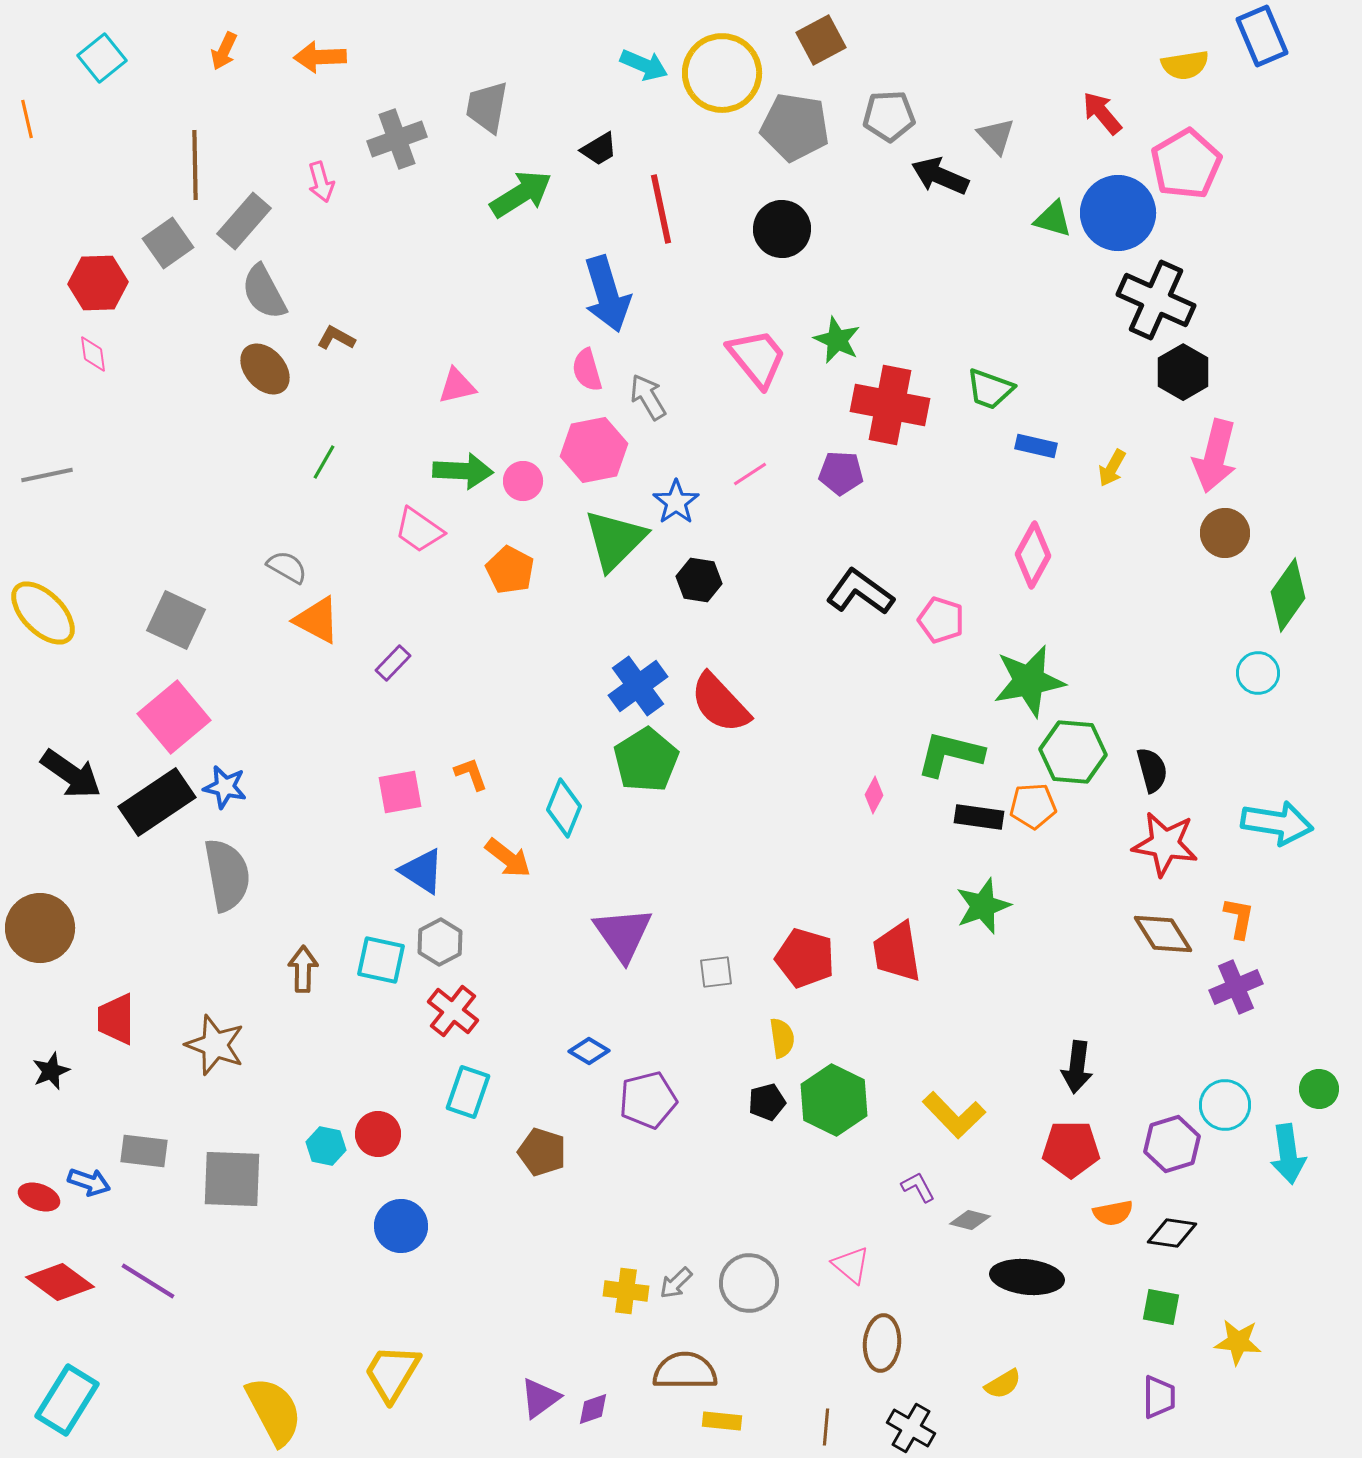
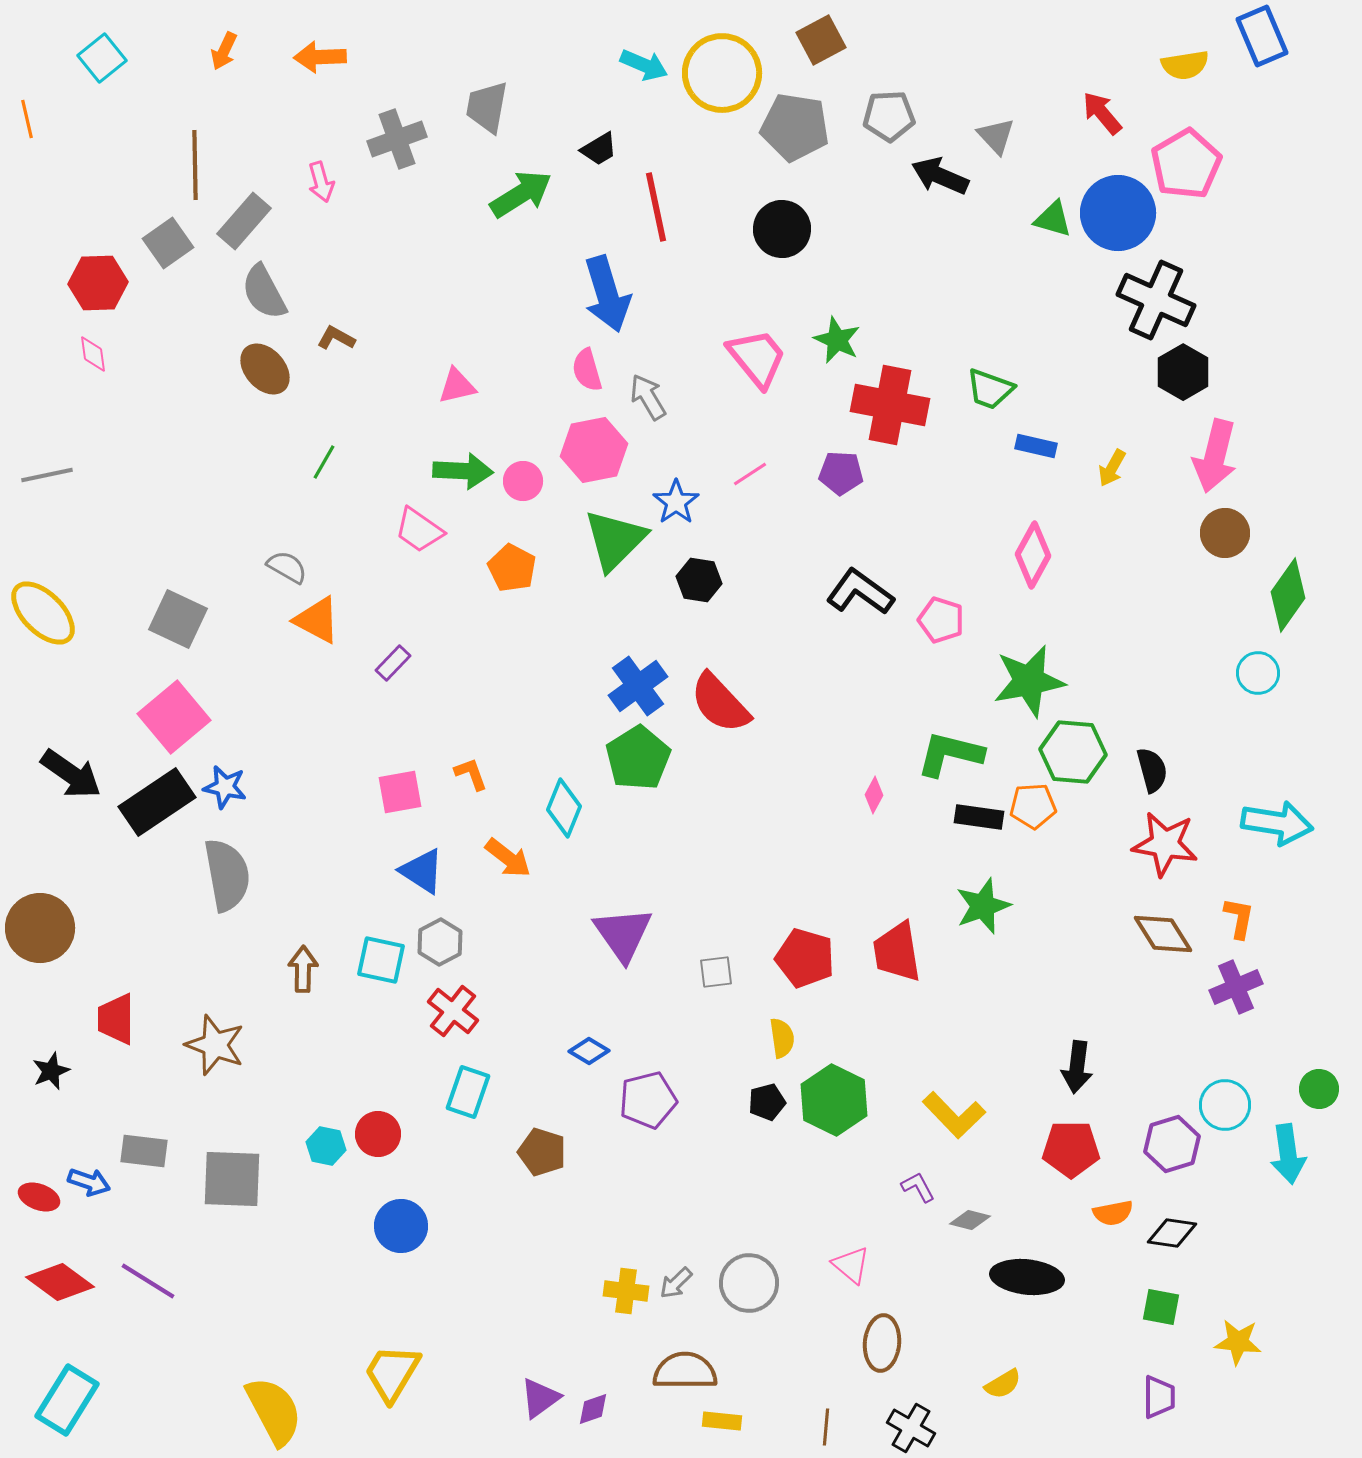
red line at (661, 209): moved 5 px left, 2 px up
orange pentagon at (510, 570): moved 2 px right, 2 px up
gray square at (176, 620): moved 2 px right, 1 px up
green pentagon at (646, 760): moved 8 px left, 2 px up
